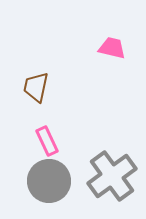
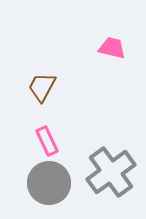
brown trapezoid: moved 6 px right; rotated 16 degrees clockwise
gray cross: moved 1 px left, 4 px up
gray circle: moved 2 px down
